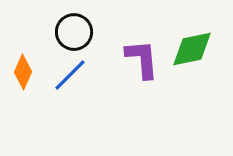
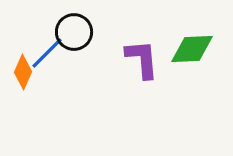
green diamond: rotated 9 degrees clockwise
blue line: moved 23 px left, 22 px up
